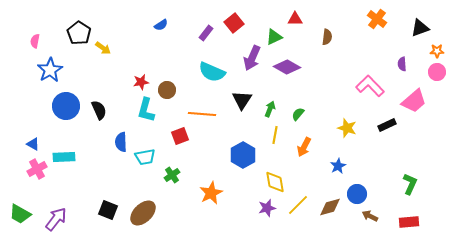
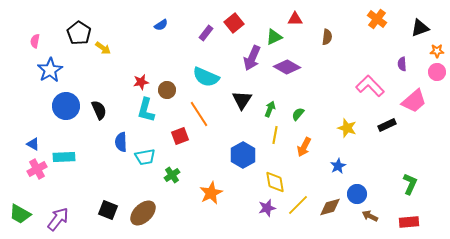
cyan semicircle at (212, 72): moved 6 px left, 5 px down
orange line at (202, 114): moved 3 px left; rotated 52 degrees clockwise
purple arrow at (56, 219): moved 2 px right
